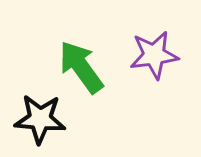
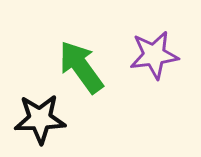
black star: rotated 6 degrees counterclockwise
